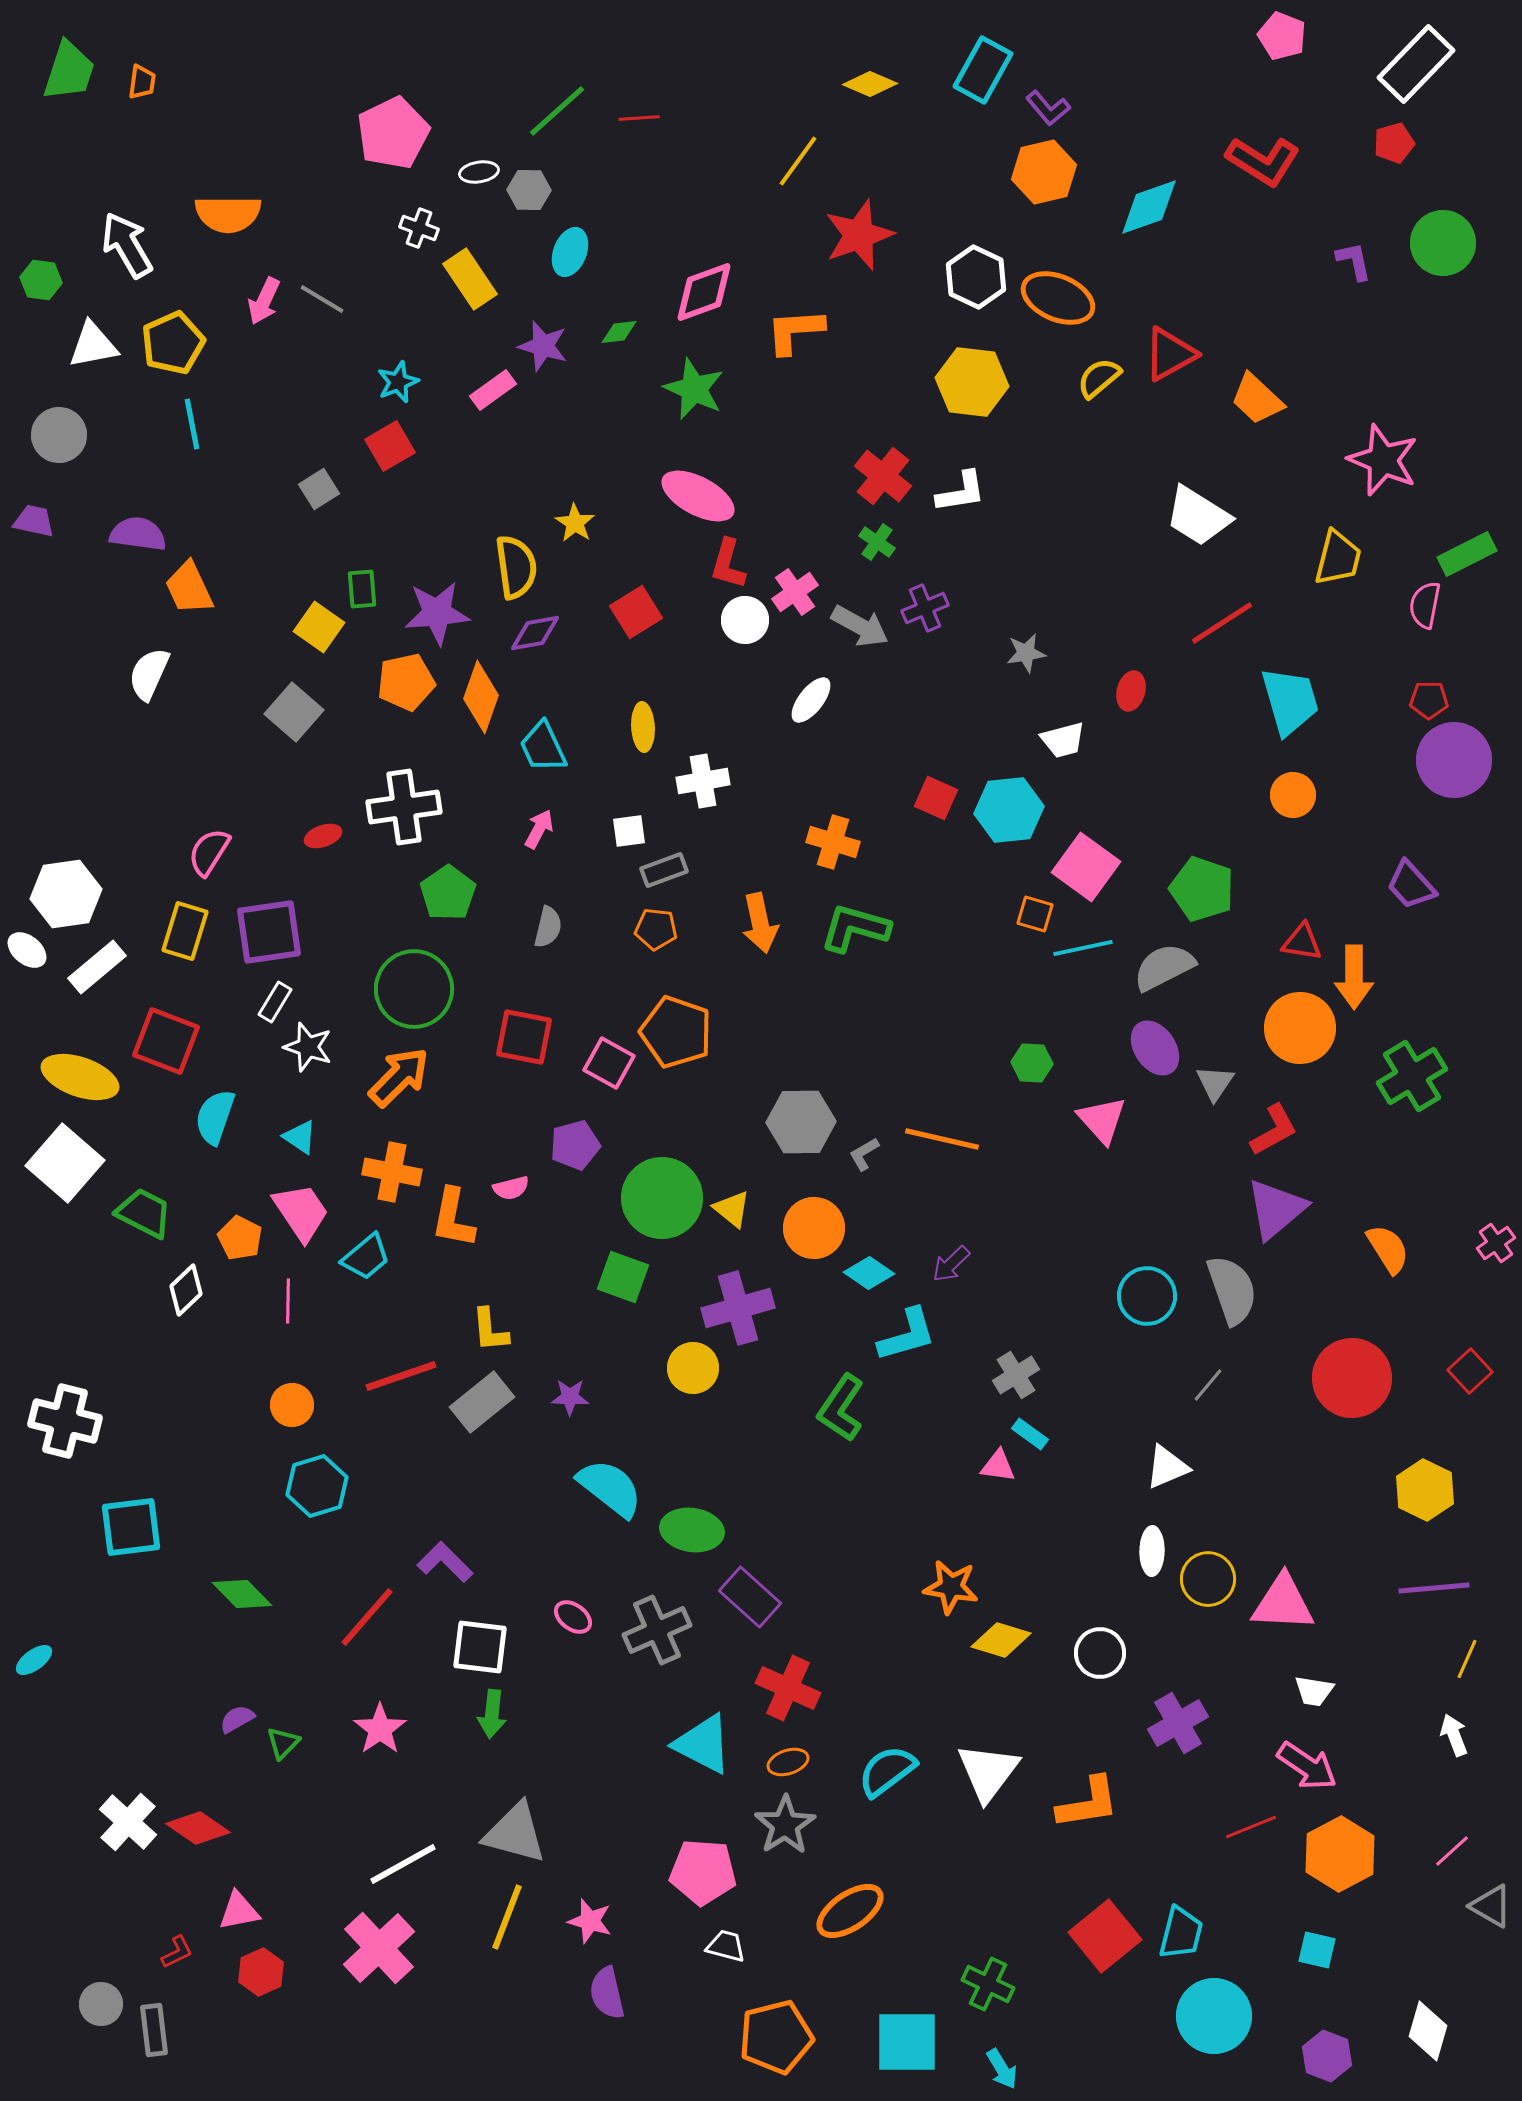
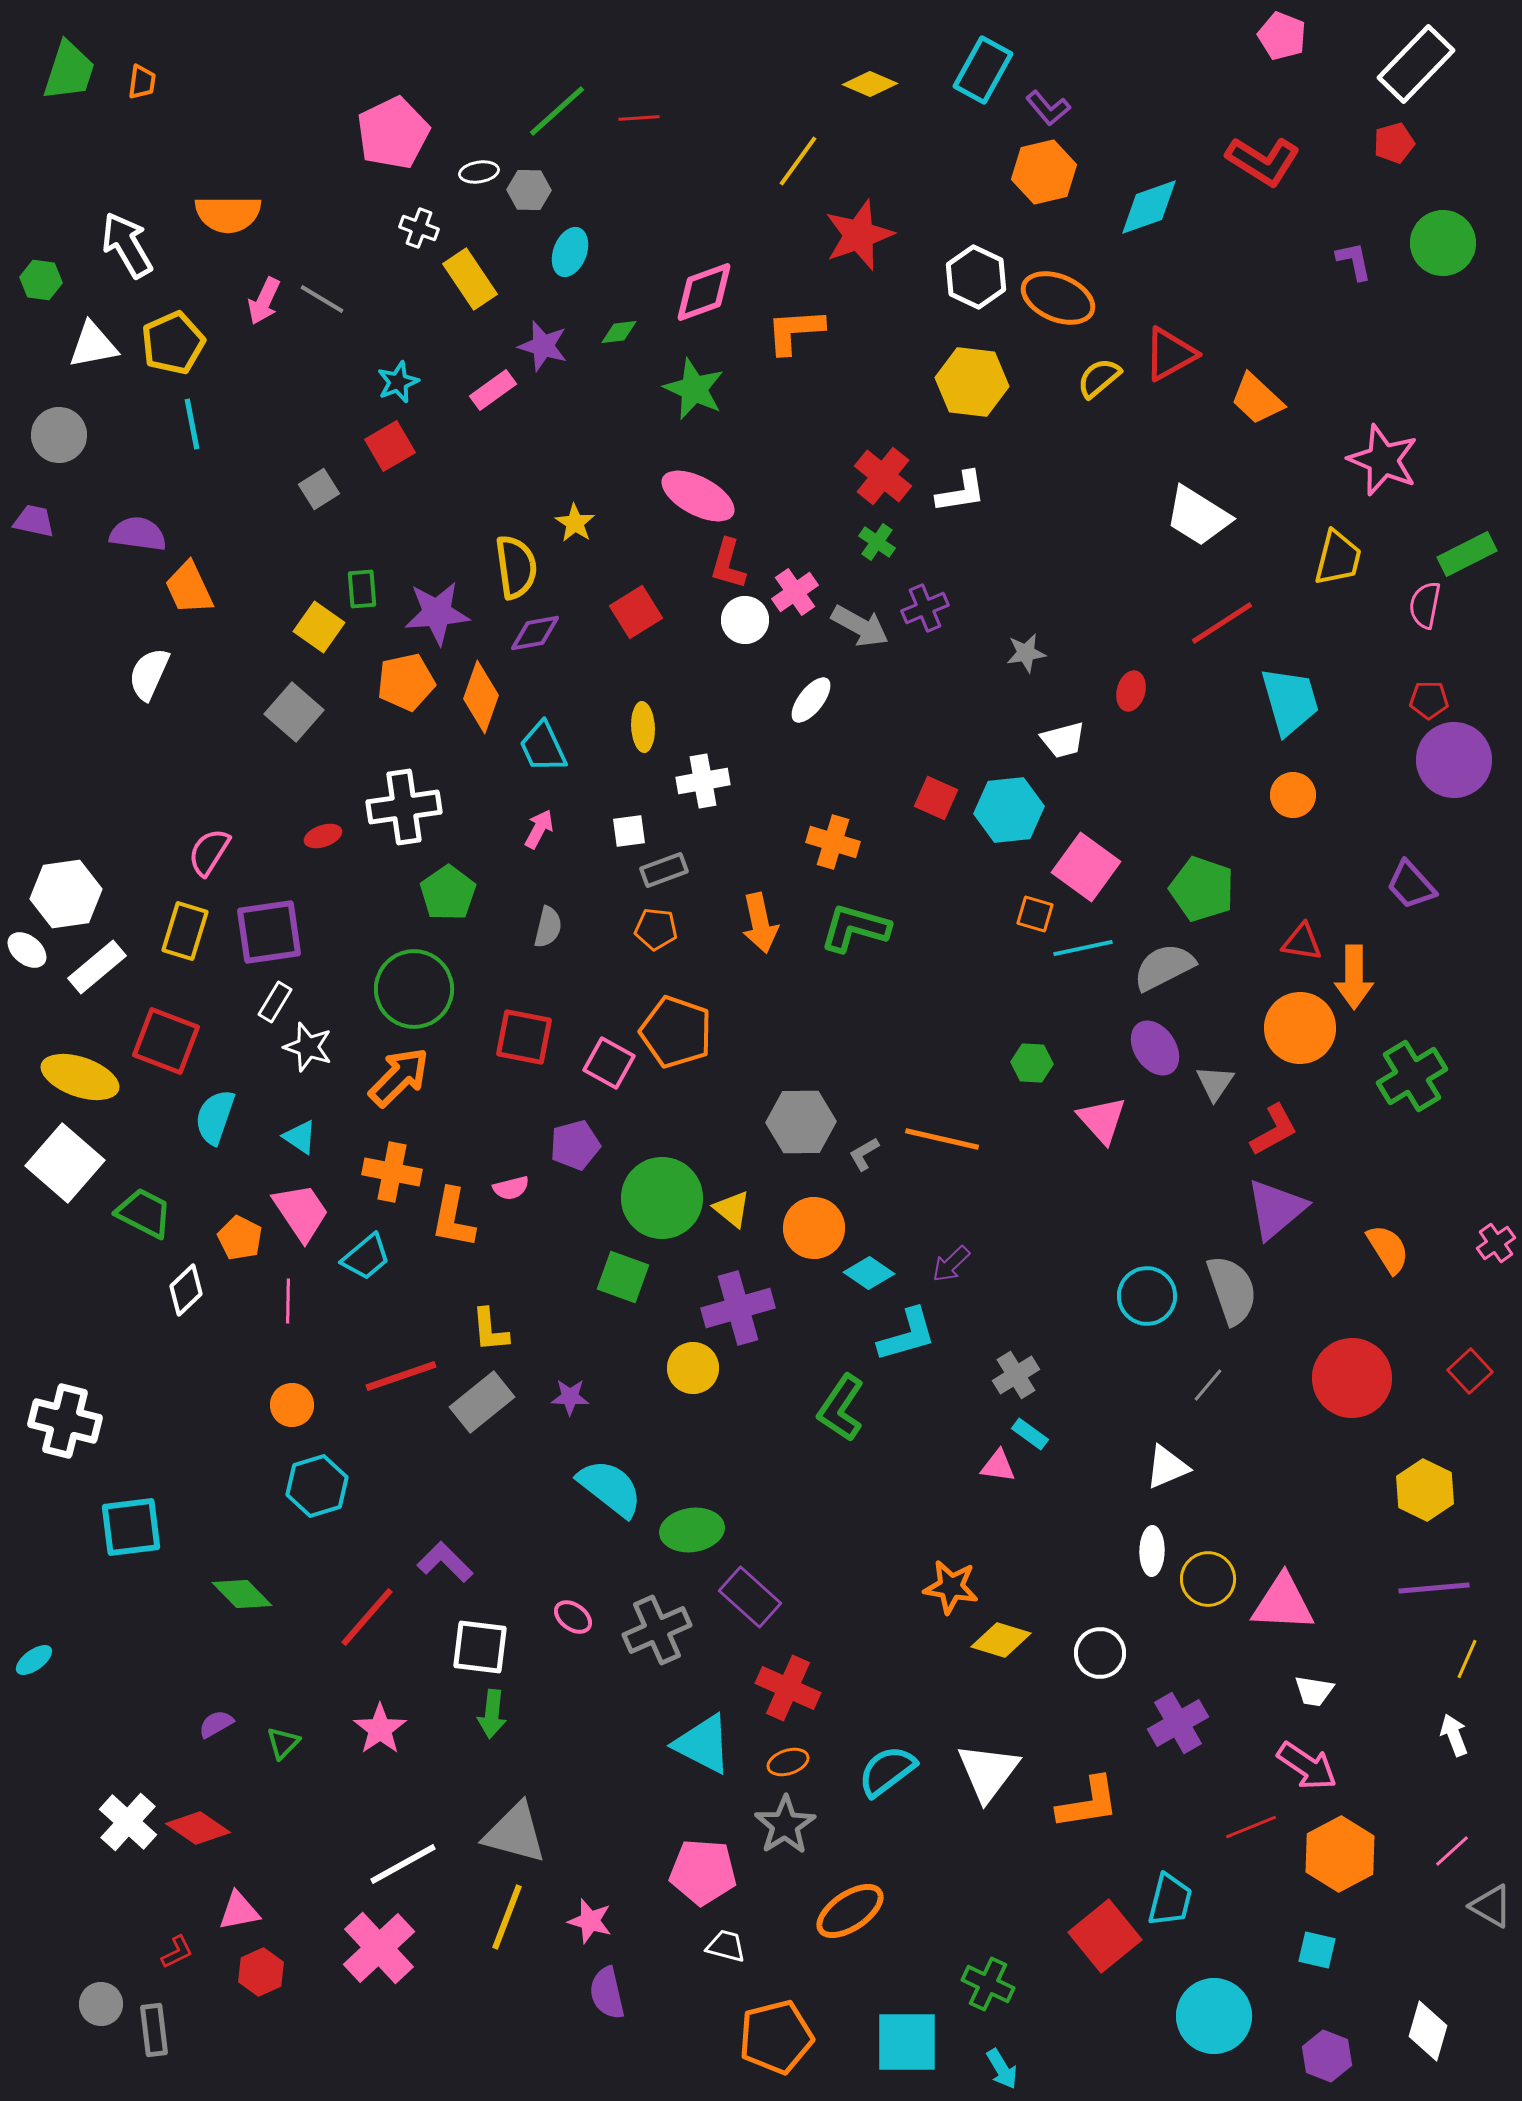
green ellipse at (692, 1530): rotated 16 degrees counterclockwise
purple semicircle at (237, 1719): moved 21 px left, 5 px down
cyan trapezoid at (1181, 1933): moved 11 px left, 33 px up
